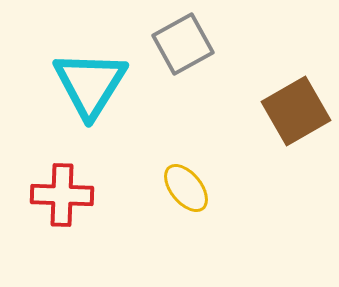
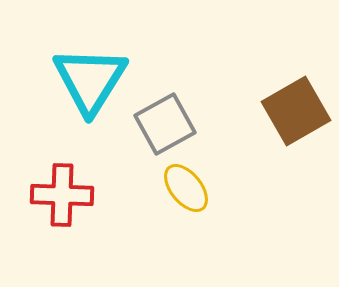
gray square: moved 18 px left, 80 px down
cyan triangle: moved 4 px up
